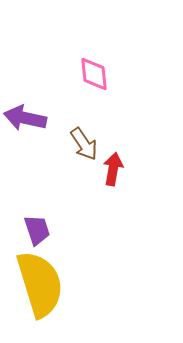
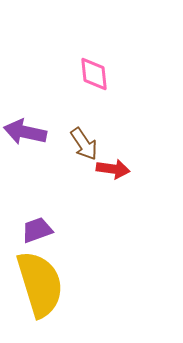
purple arrow: moved 14 px down
red arrow: rotated 88 degrees clockwise
purple trapezoid: rotated 92 degrees counterclockwise
